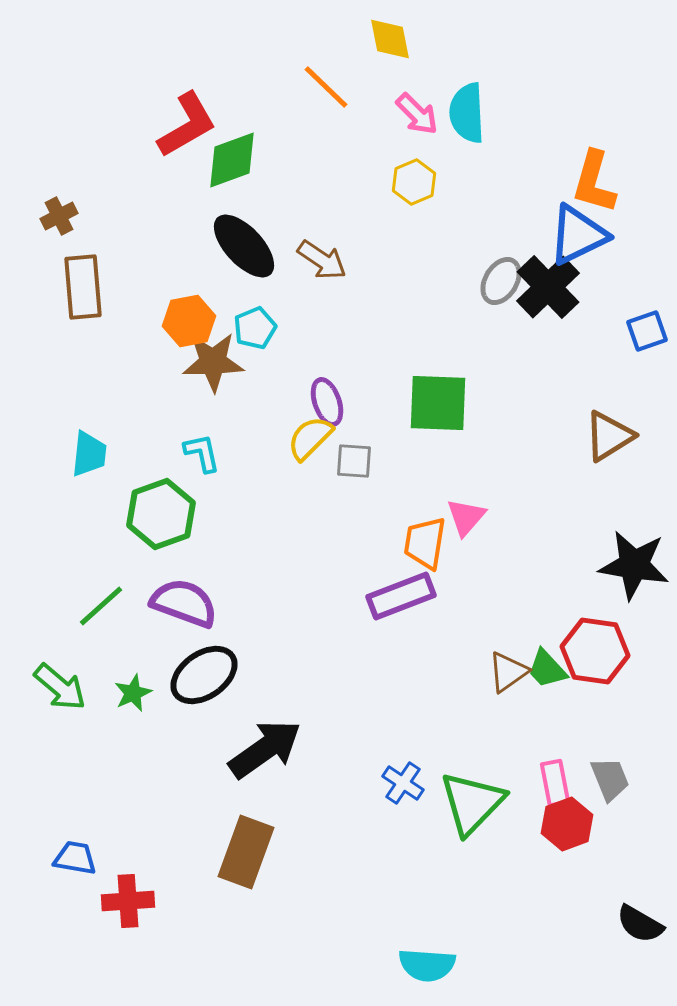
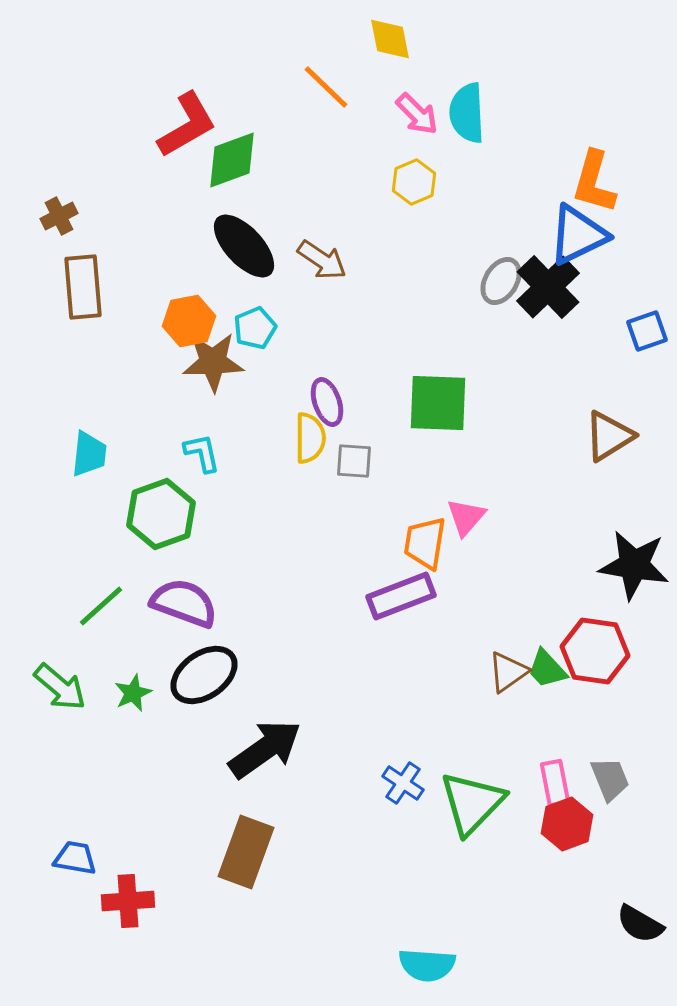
yellow semicircle at (310, 438): rotated 135 degrees clockwise
